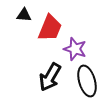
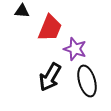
black triangle: moved 2 px left, 4 px up
